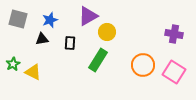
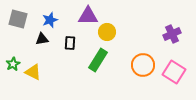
purple triangle: rotated 30 degrees clockwise
purple cross: moved 2 px left; rotated 36 degrees counterclockwise
